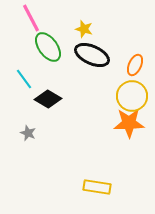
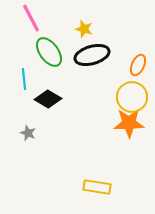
green ellipse: moved 1 px right, 5 px down
black ellipse: rotated 40 degrees counterclockwise
orange ellipse: moved 3 px right
cyan line: rotated 30 degrees clockwise
yellow circle: moved 1 px down
